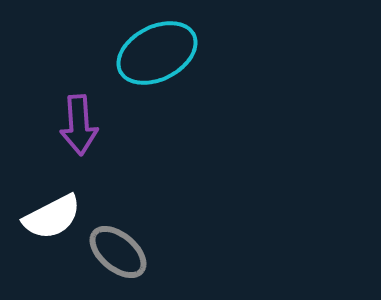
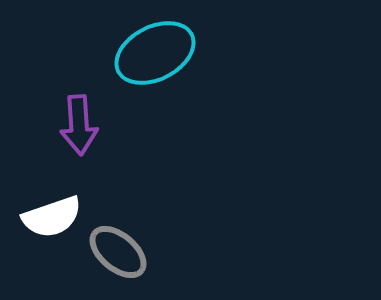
cyan ellipse: moved 2 px left
white semicircle: rotated 8 degrees clockwise
